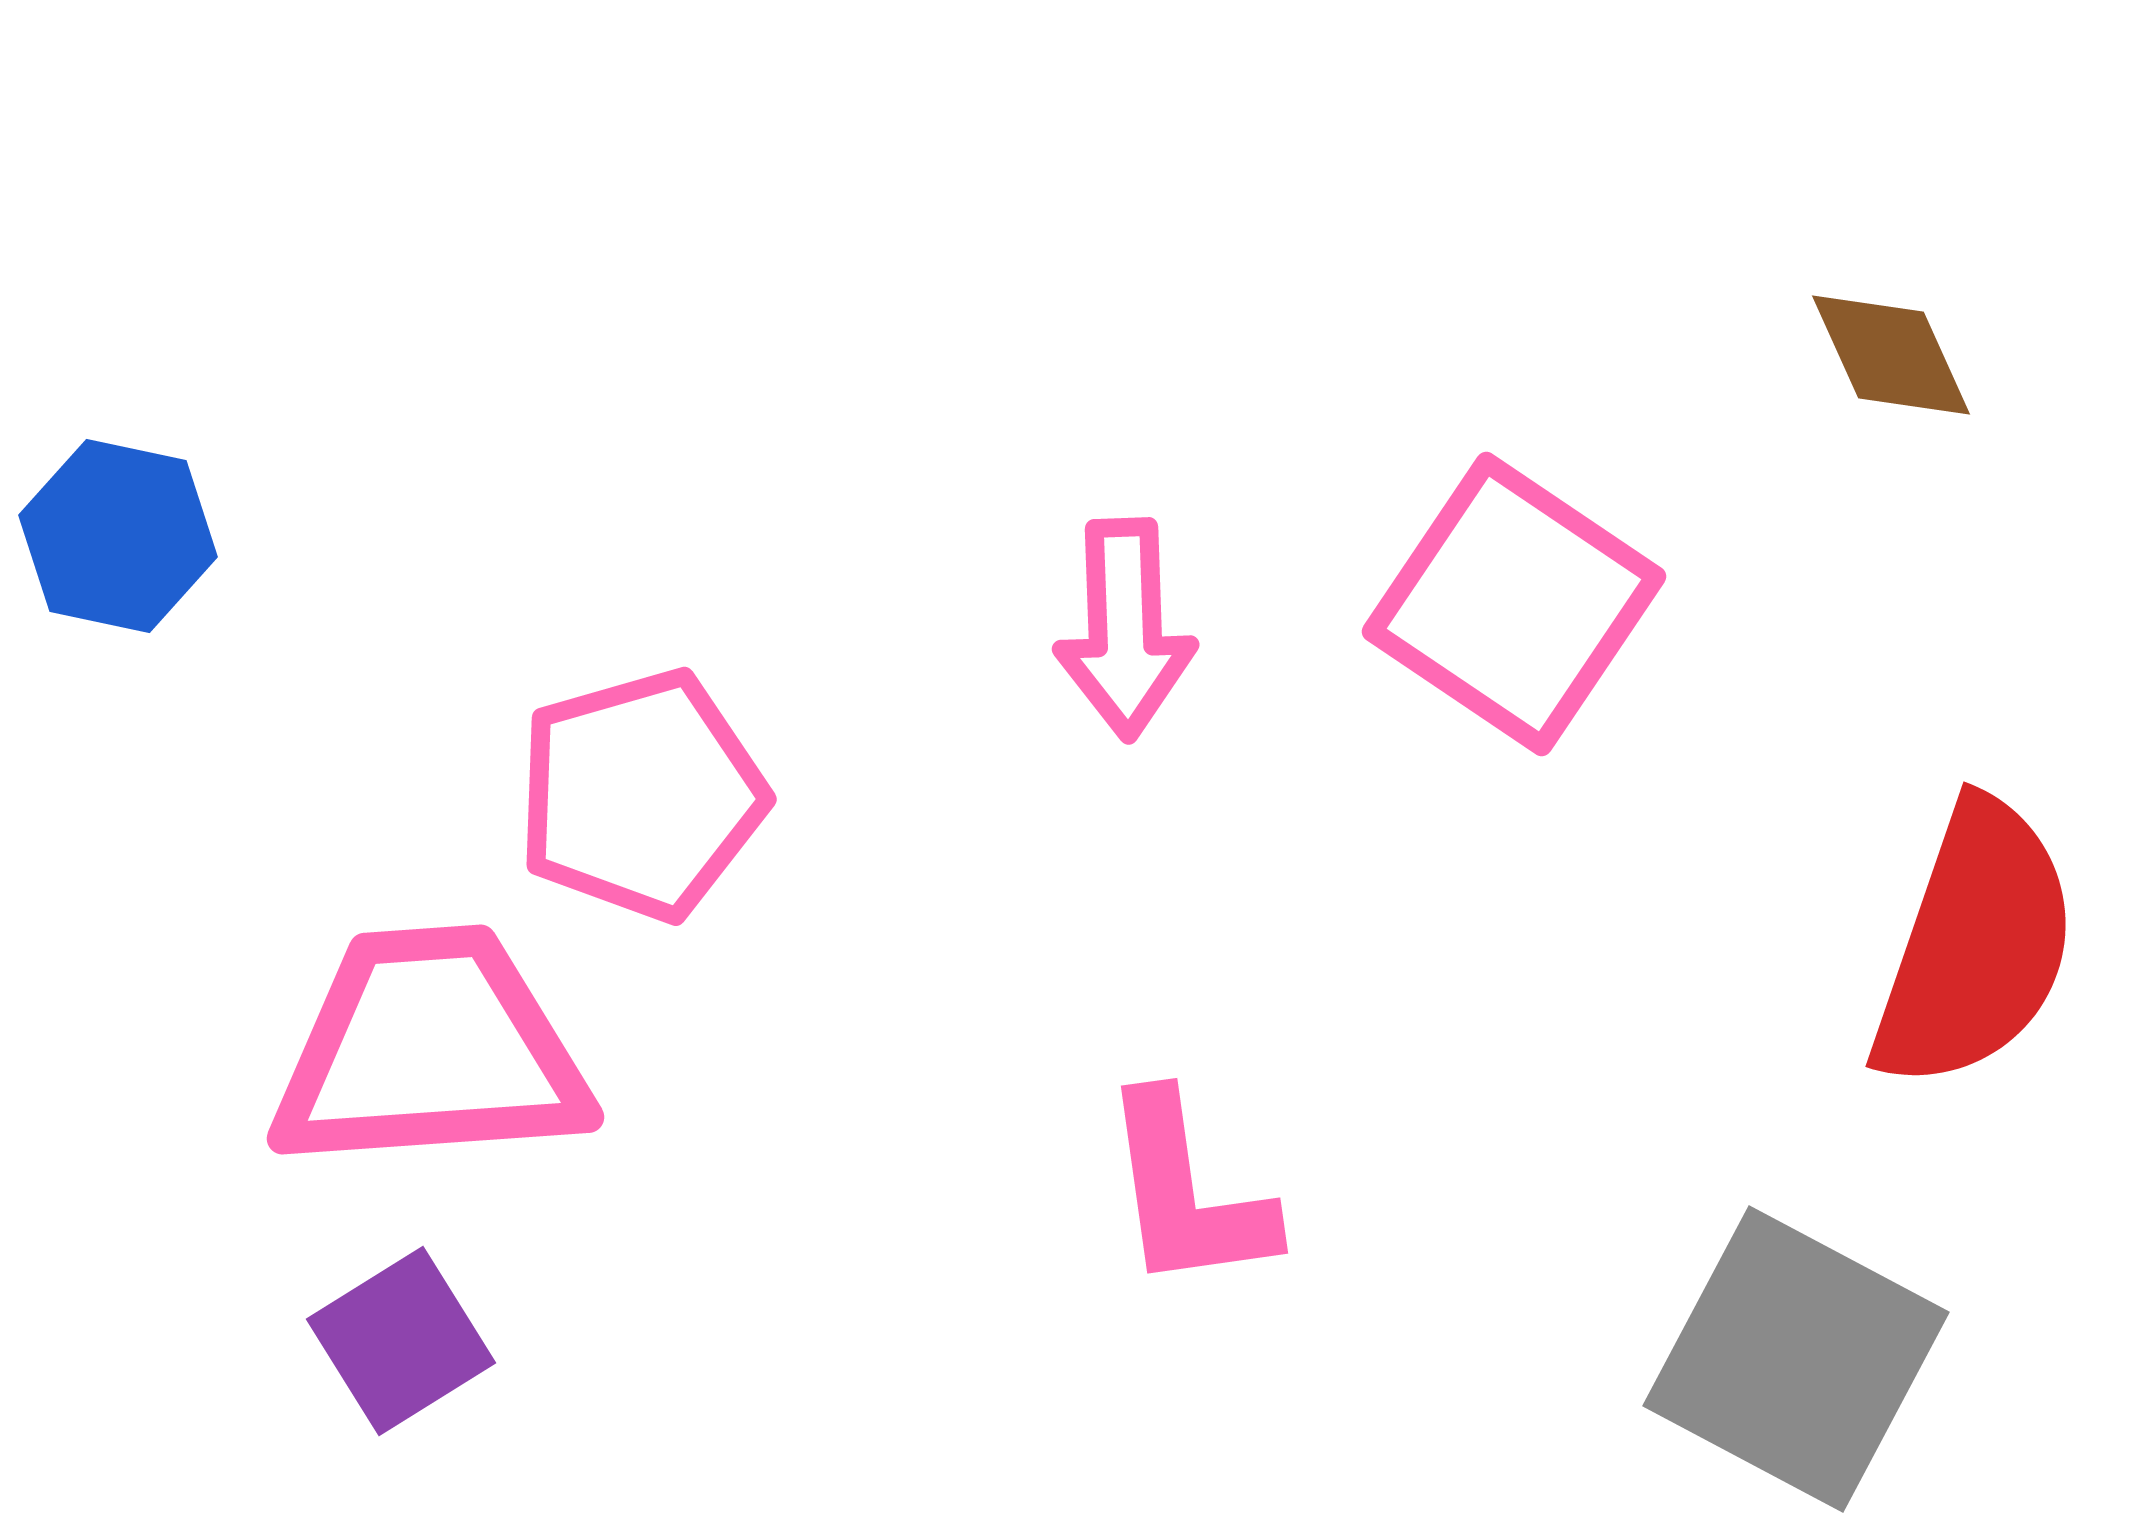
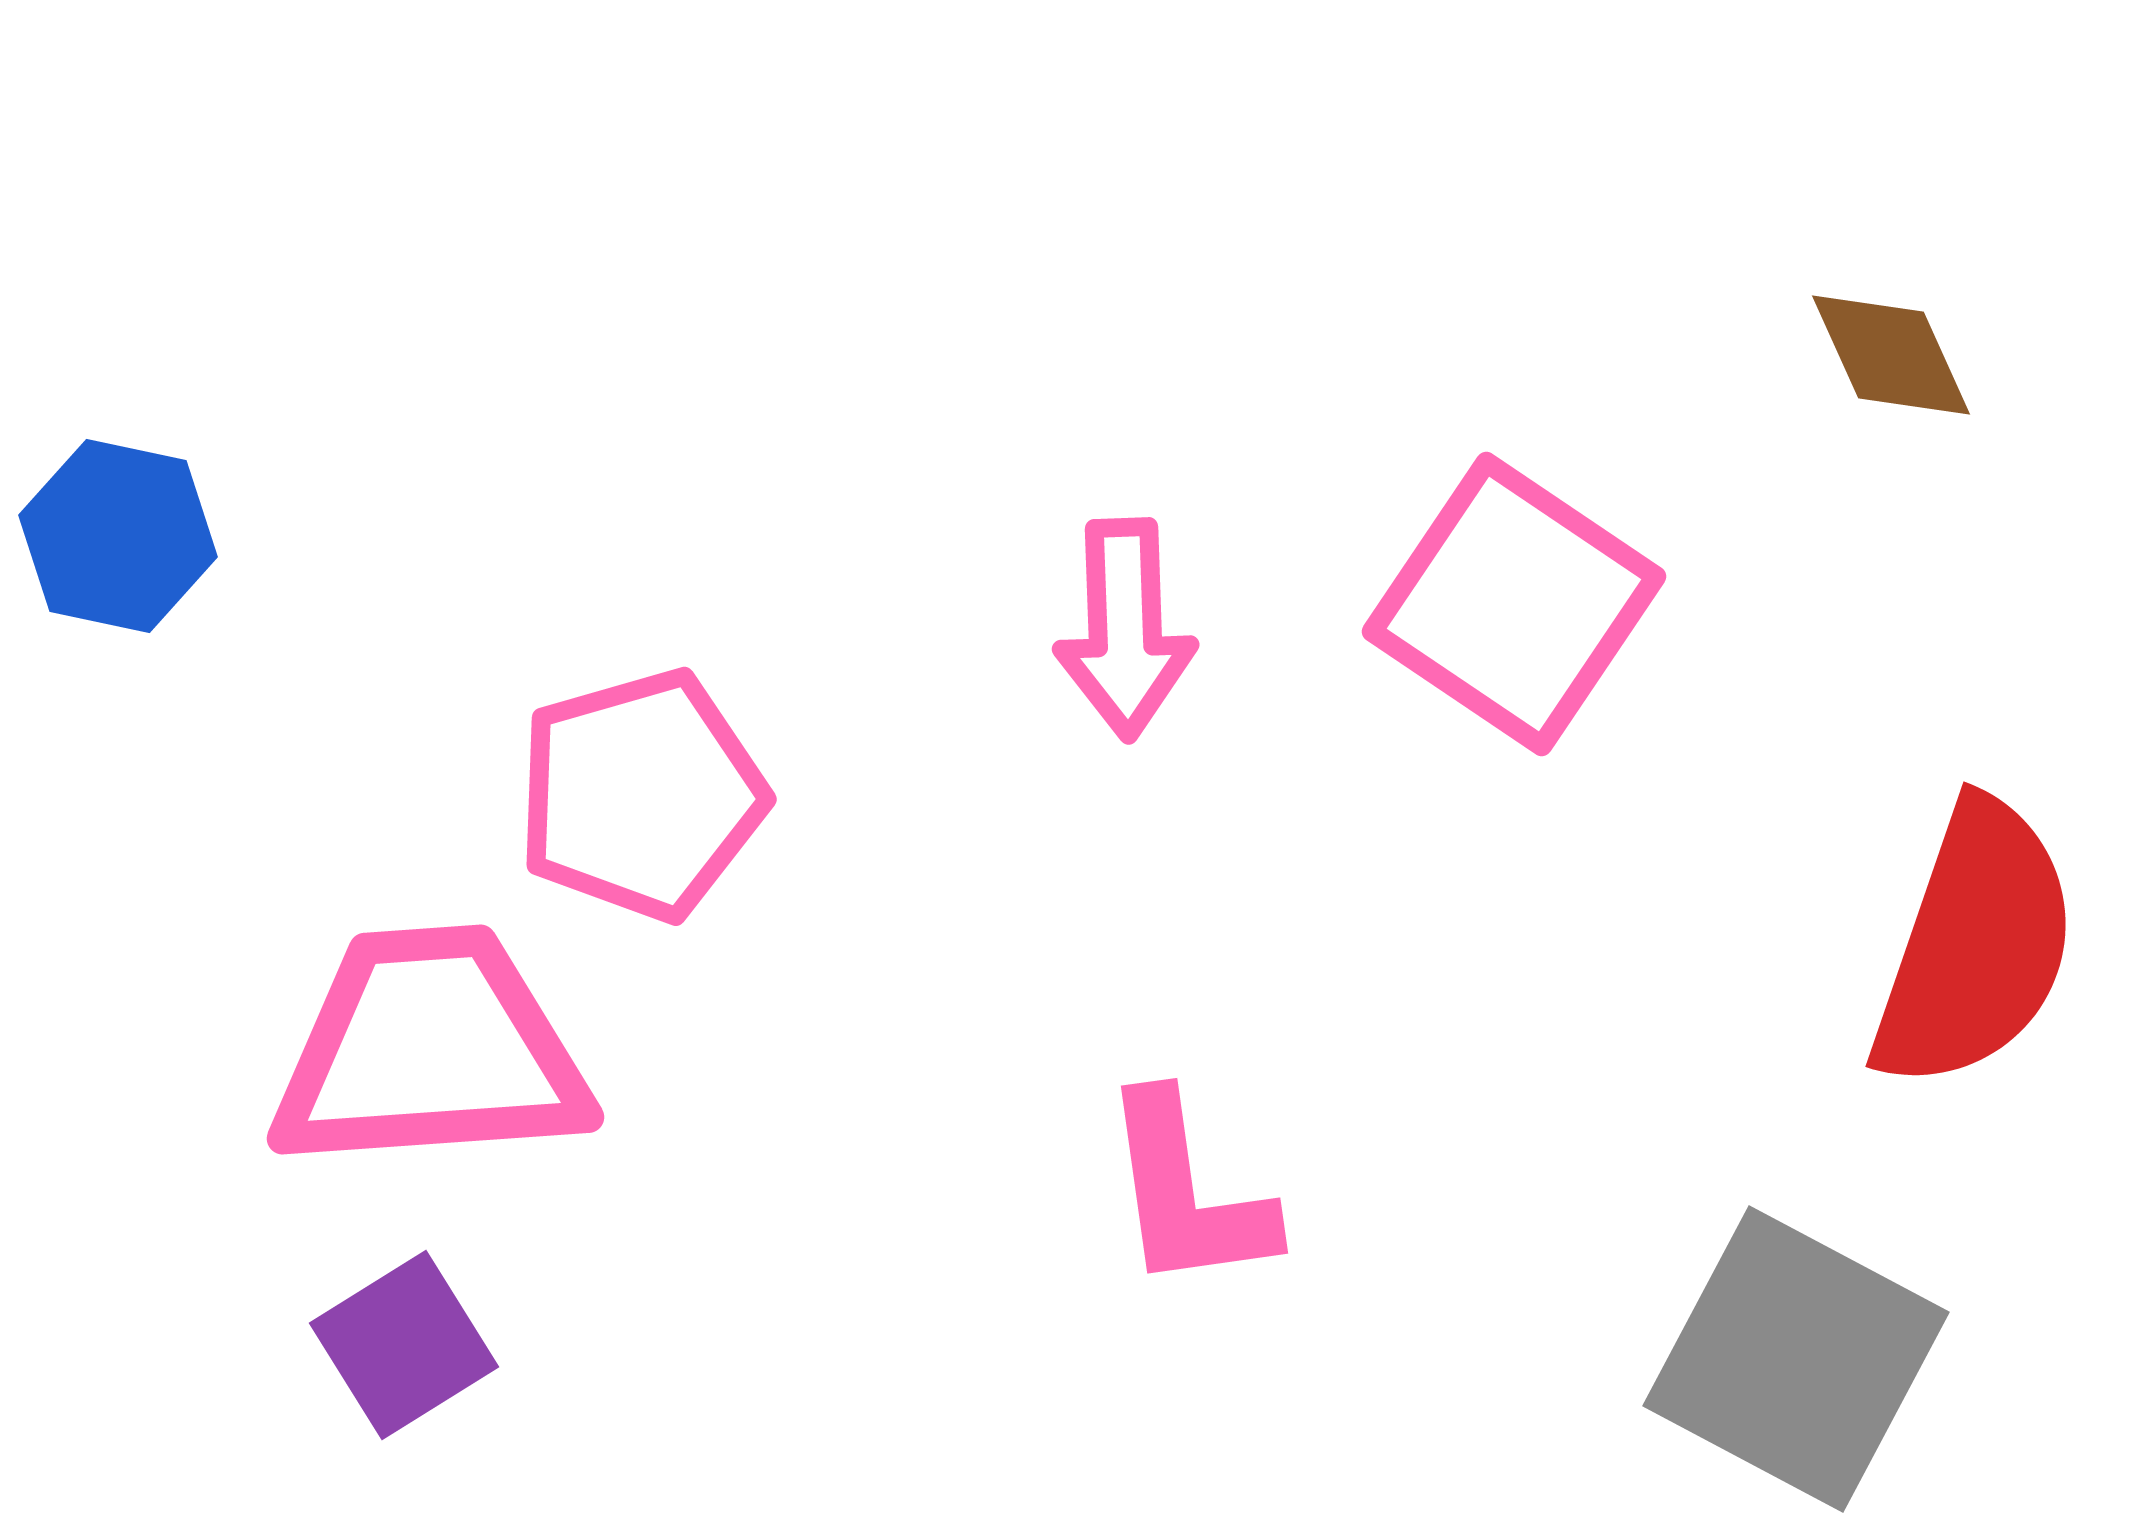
purple square: moved 3 px right, 4 px down
